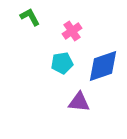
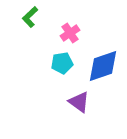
green L-shape: rotated 105 degrees counterclockwise
pink cross: moved 2 px left, 2 px down
purple triangle: rotated 30 degrees clockwise
